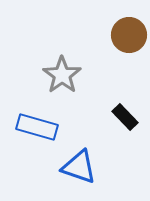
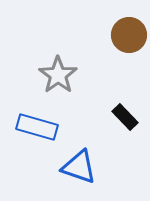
gray star: moved 4 px left
